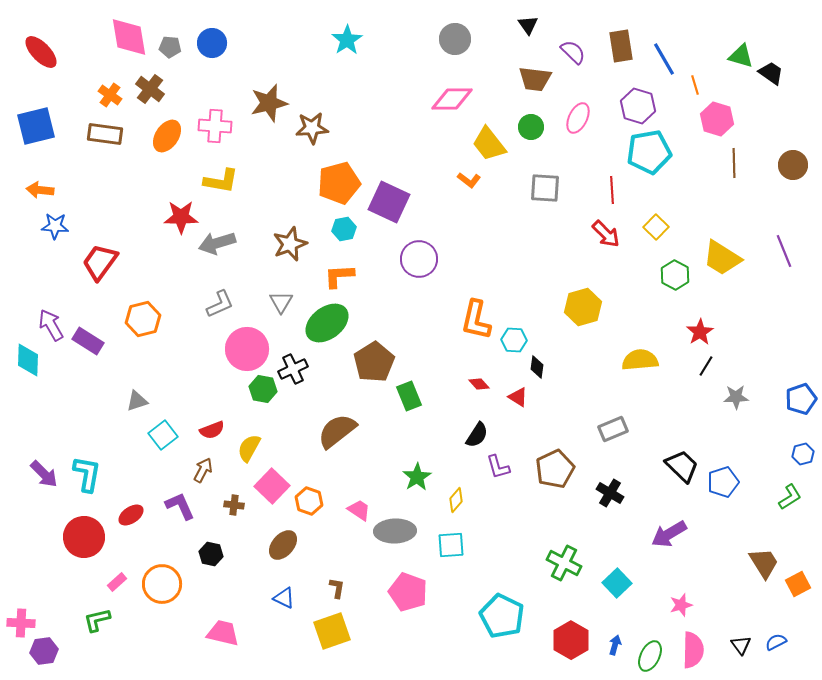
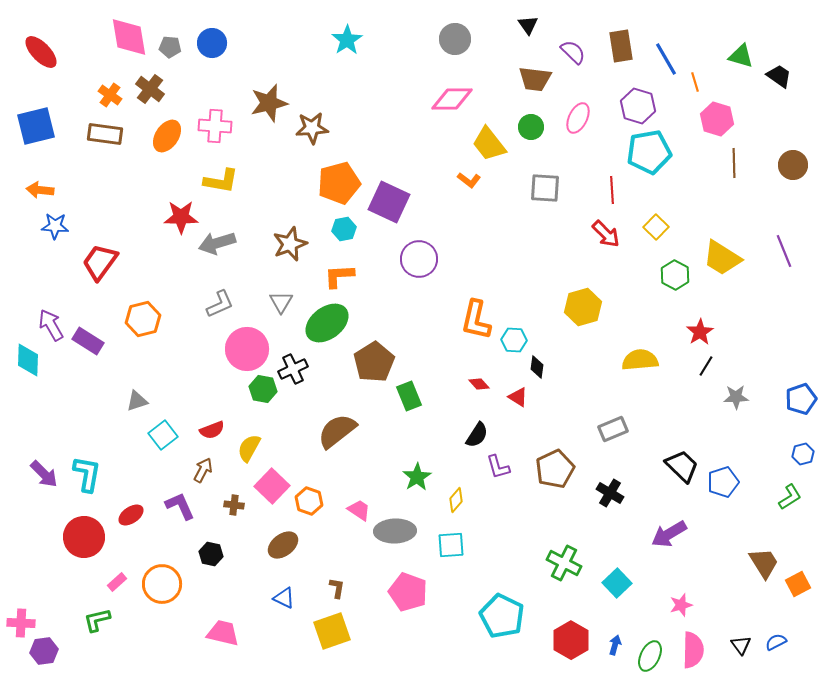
blue line at (664, 59): moved 2 px right
black trapezoid at (771, 73): moved 8 px right, 3 px down
orange line at (695, 85): moved 3 px up
brown ellipse at (283, 545): rotated 12 degrees clockwise
